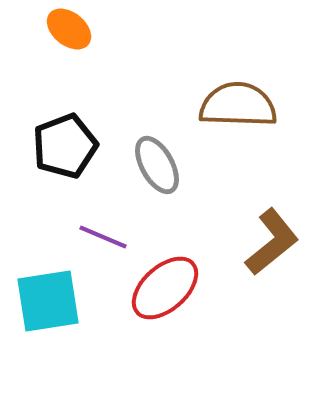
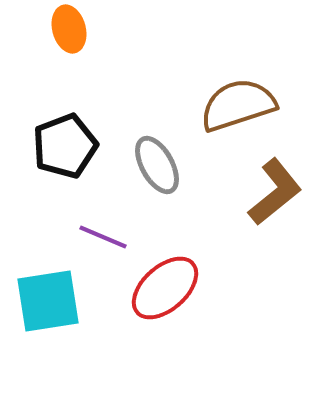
orange ellipse: rotated 36 degrees clockwise
brown semicircle: rotated 20 degrees counterclockwise
brown L-shape: moved 3 px right, 50 px up
